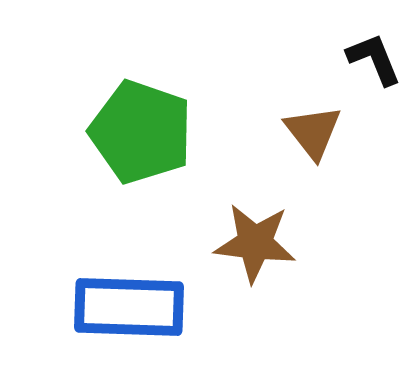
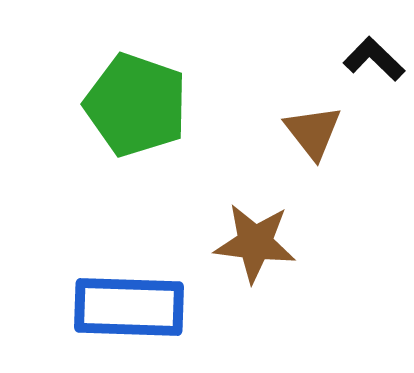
black L-shape: rotated 24 degrees counterclockwise
green pentagon: moved 5 px left, 27 px up
